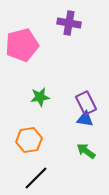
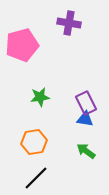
orange hexagon: moved 5 px right, 2 px down
